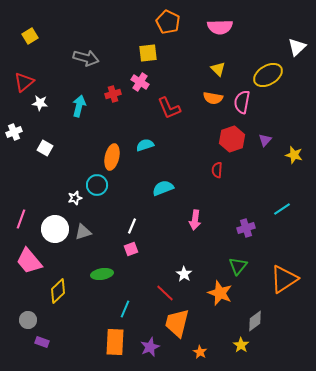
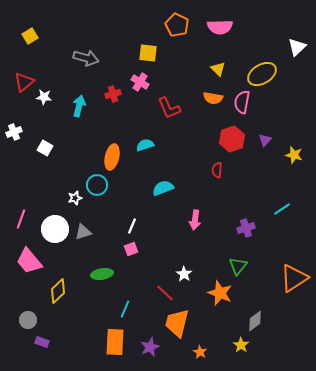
orange pentagon at (168, 22): moved 9 px right, 3 px down
yellow square at (148, 53): rotated 12 degrees clockwise
yellow ellipse at (268, 75): moved 6 px left, 1 px up
white star at (40, 103): moved 4 px right, 6 px up
orange triangle at (284, 279): moved 10 px right, 1 px up
